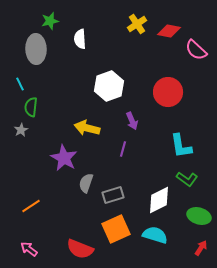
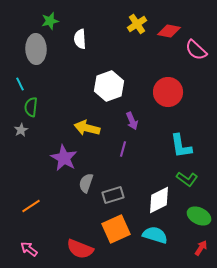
green ellipse: rotated 10 degrees clockwise
